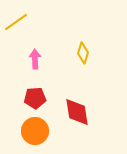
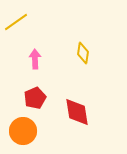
yellow diamond: rotated 10 degrees counterclockwise
red pentagon: rotated 20 degrees counterclockwise
orange circle: moved 12 px left
